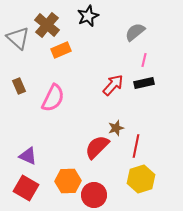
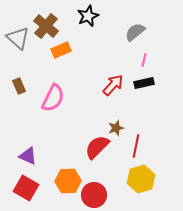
brown cross: moved 1 px left, 1 px down
